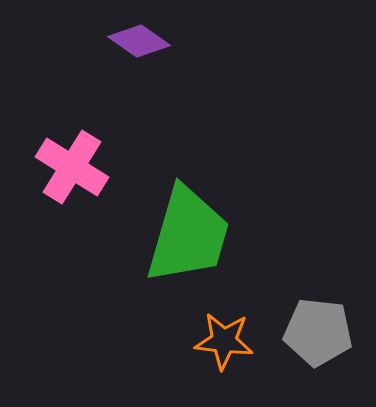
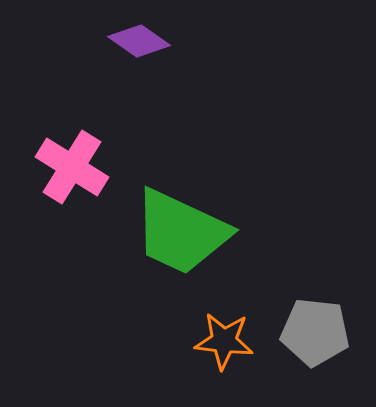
green trapezoid: moved 7 px left, 3 px up; rotated 99 degrees clockwise
gray pentagon: moved 3 px left
